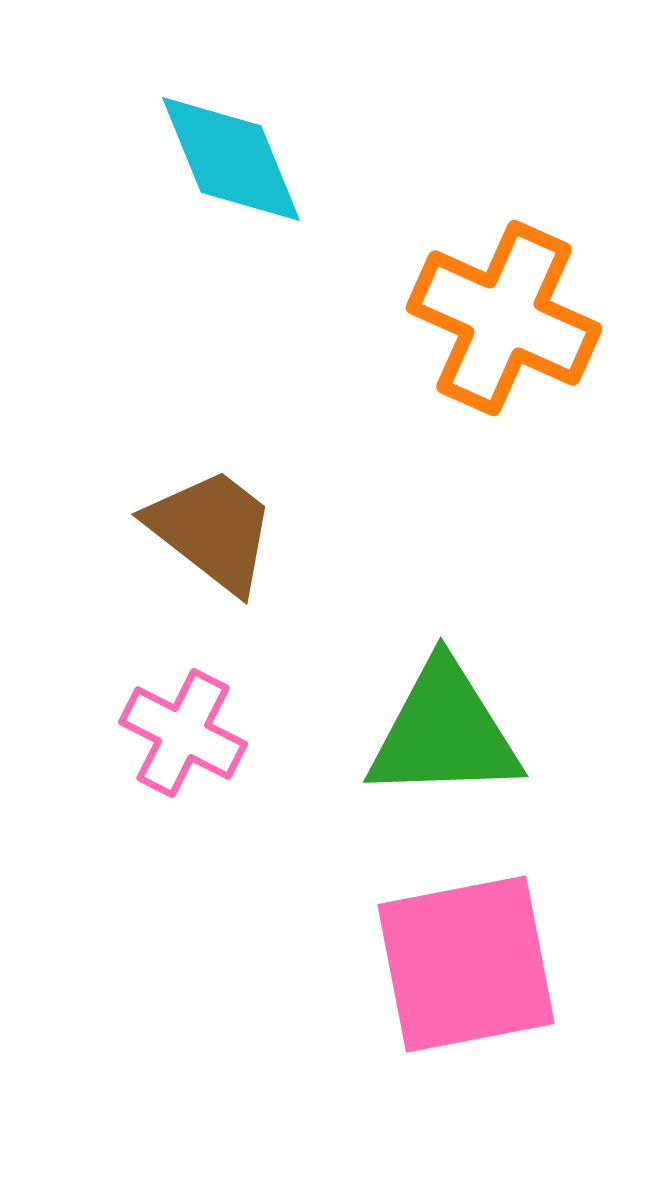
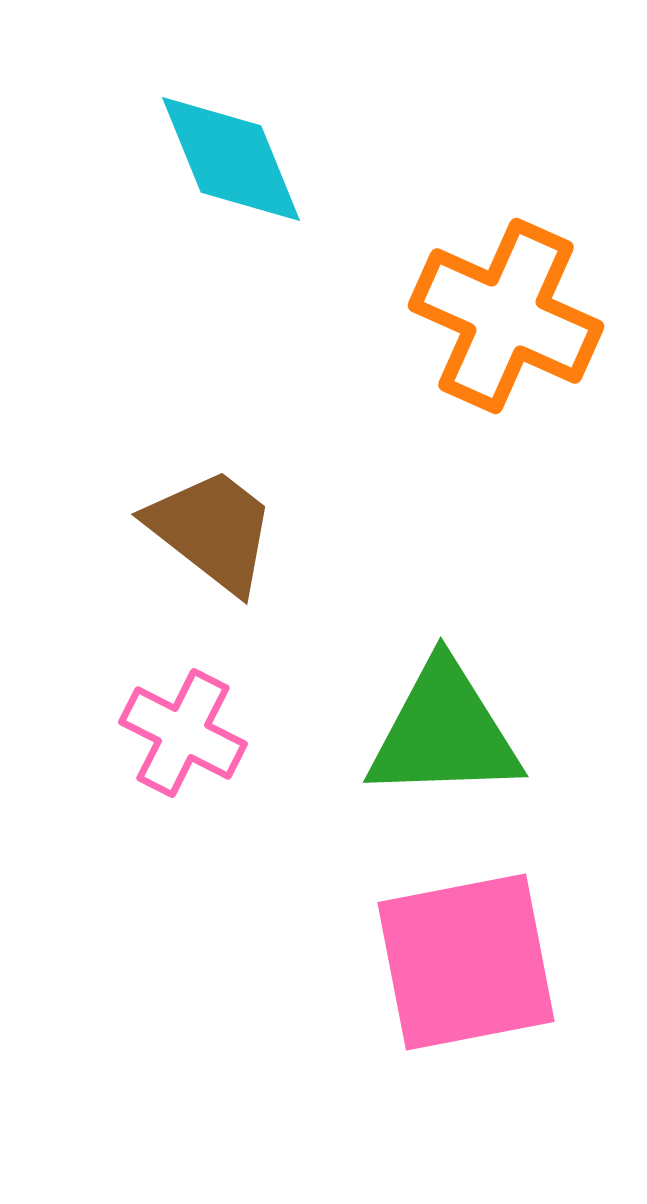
orange cross: moved 2 px right, 2 px up
pink square: moved 2 px up
